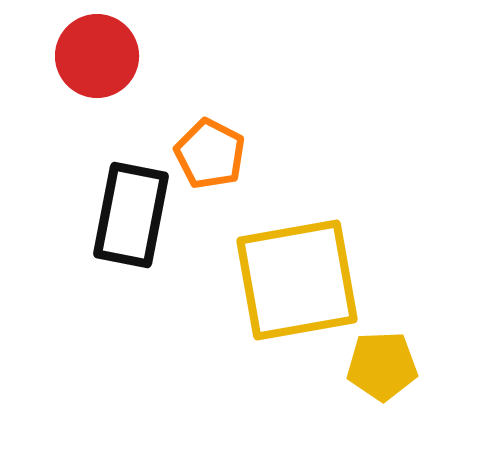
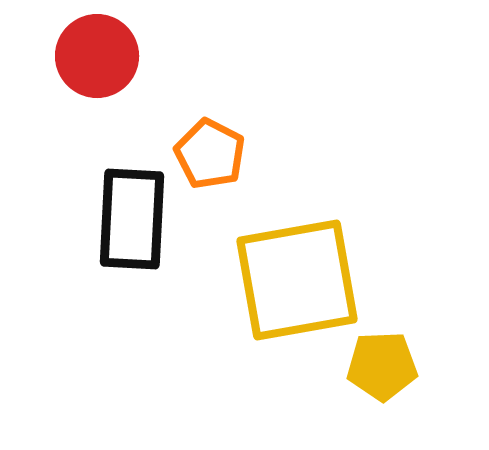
black rectangle: moved 1 px right, 4 px down; rotated 8 degrees counterclockwise
